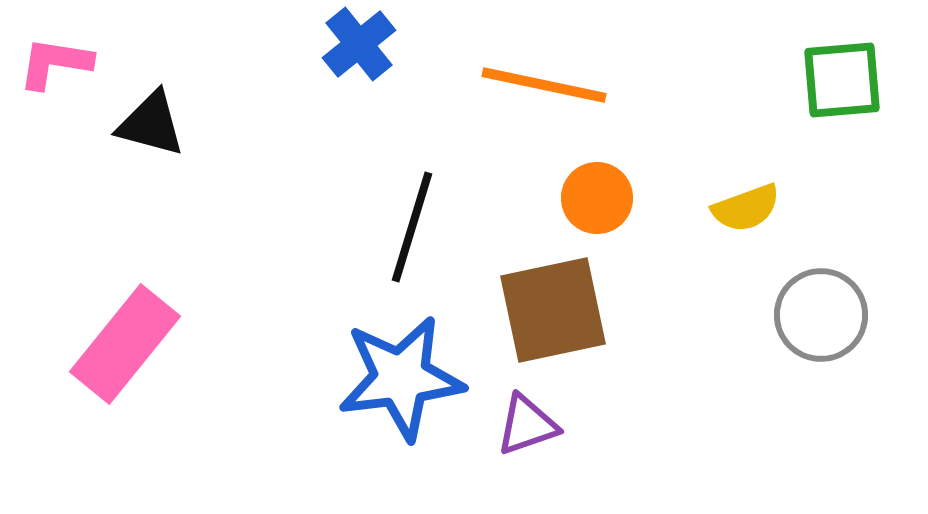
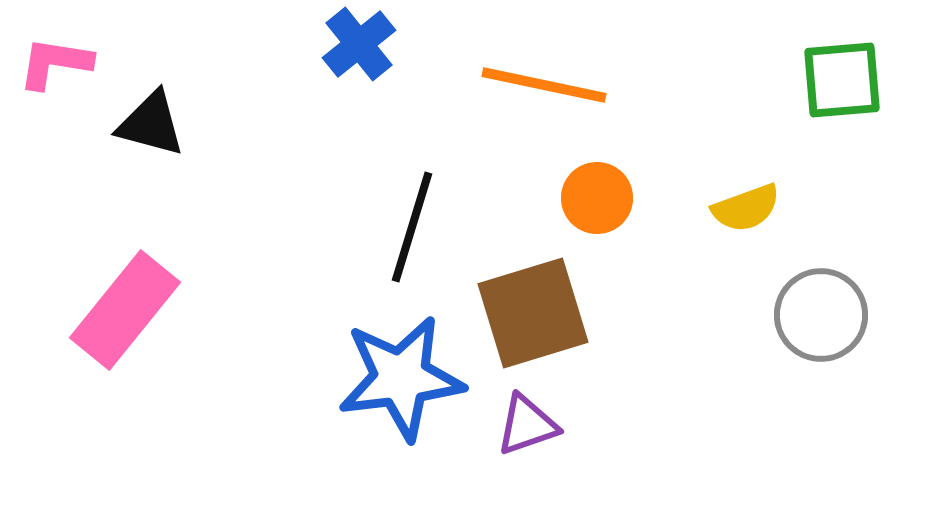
brown square: moved 20 px left, 3 px down; rotated 5 degrees counterclockwise
pink rectangle: moved 34 px up
